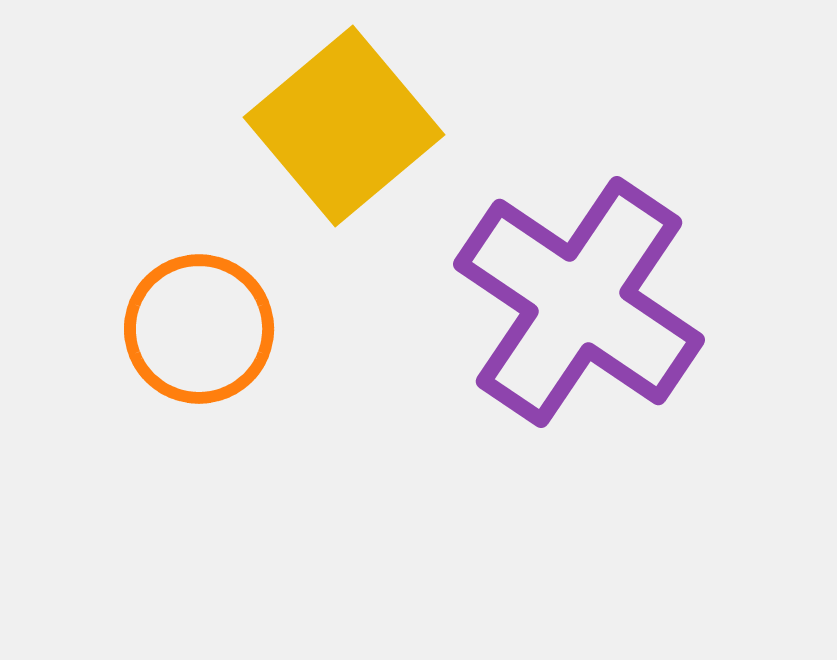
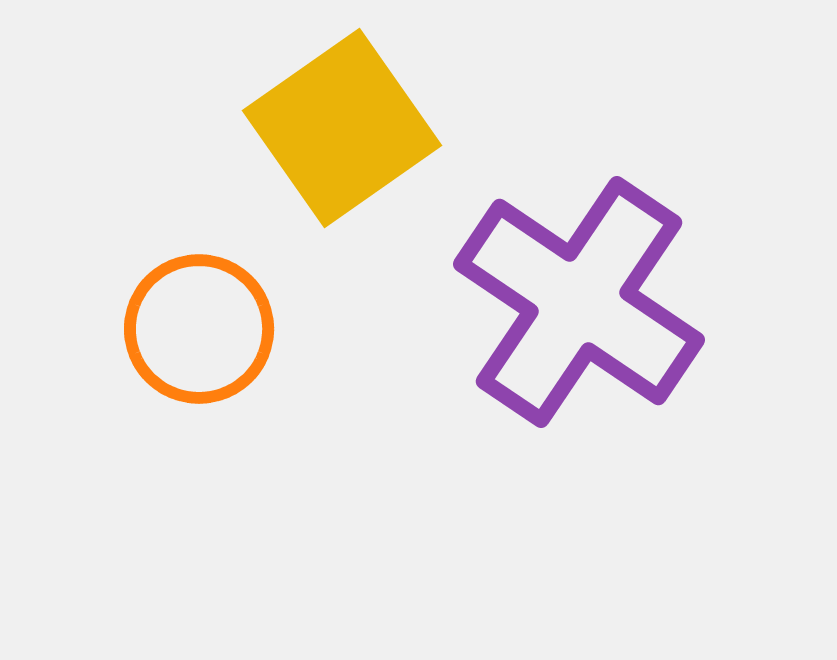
yellow square: moved 2 px left, 2 px down; rotated 5 degrees clockwise
